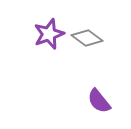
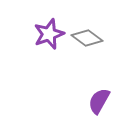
purple semicircle: rotated 68 degrees clockwise
